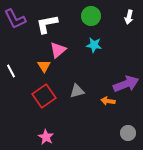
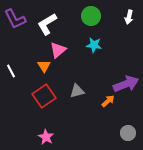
white L-shape: rotated 20 degrees counterclockwise
orange arrow: rotated 128 degrees clockwise
